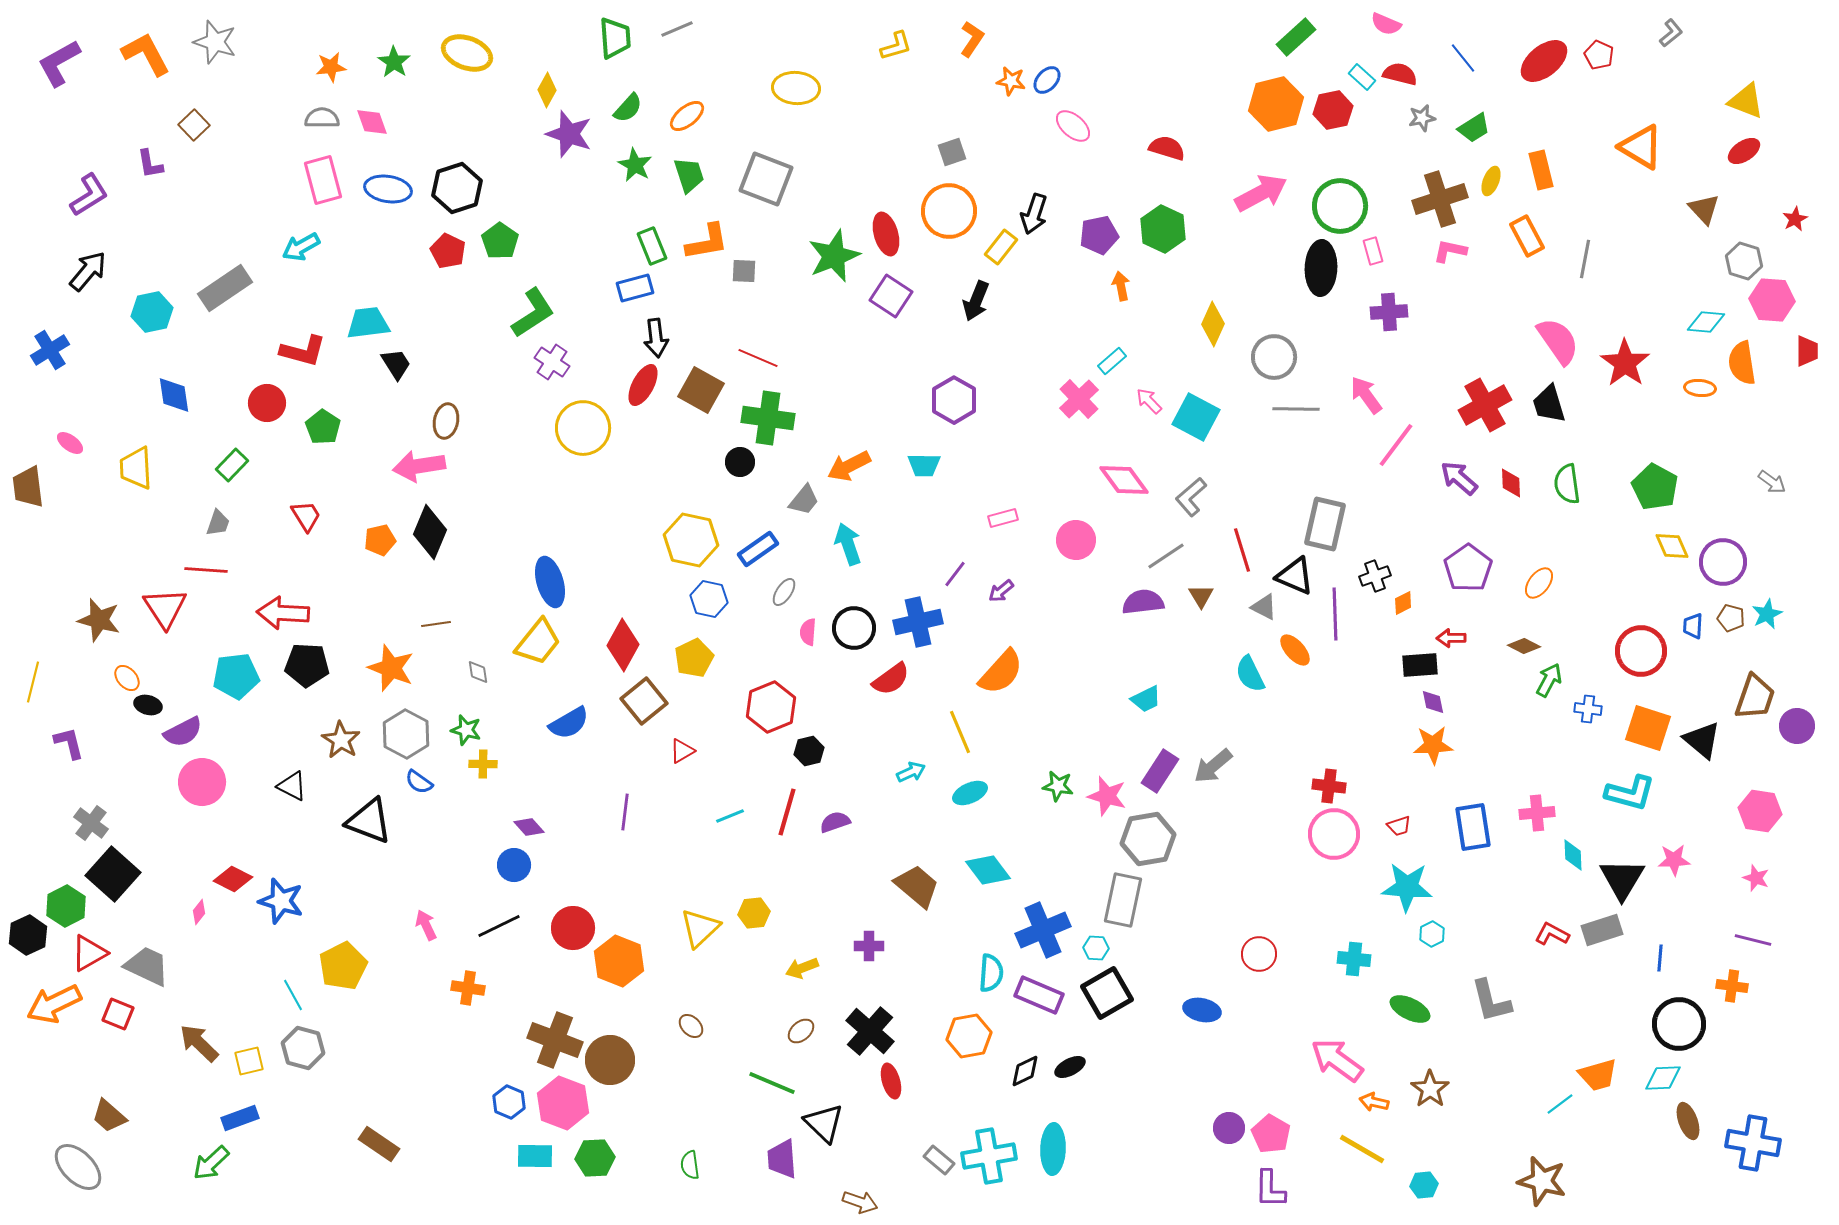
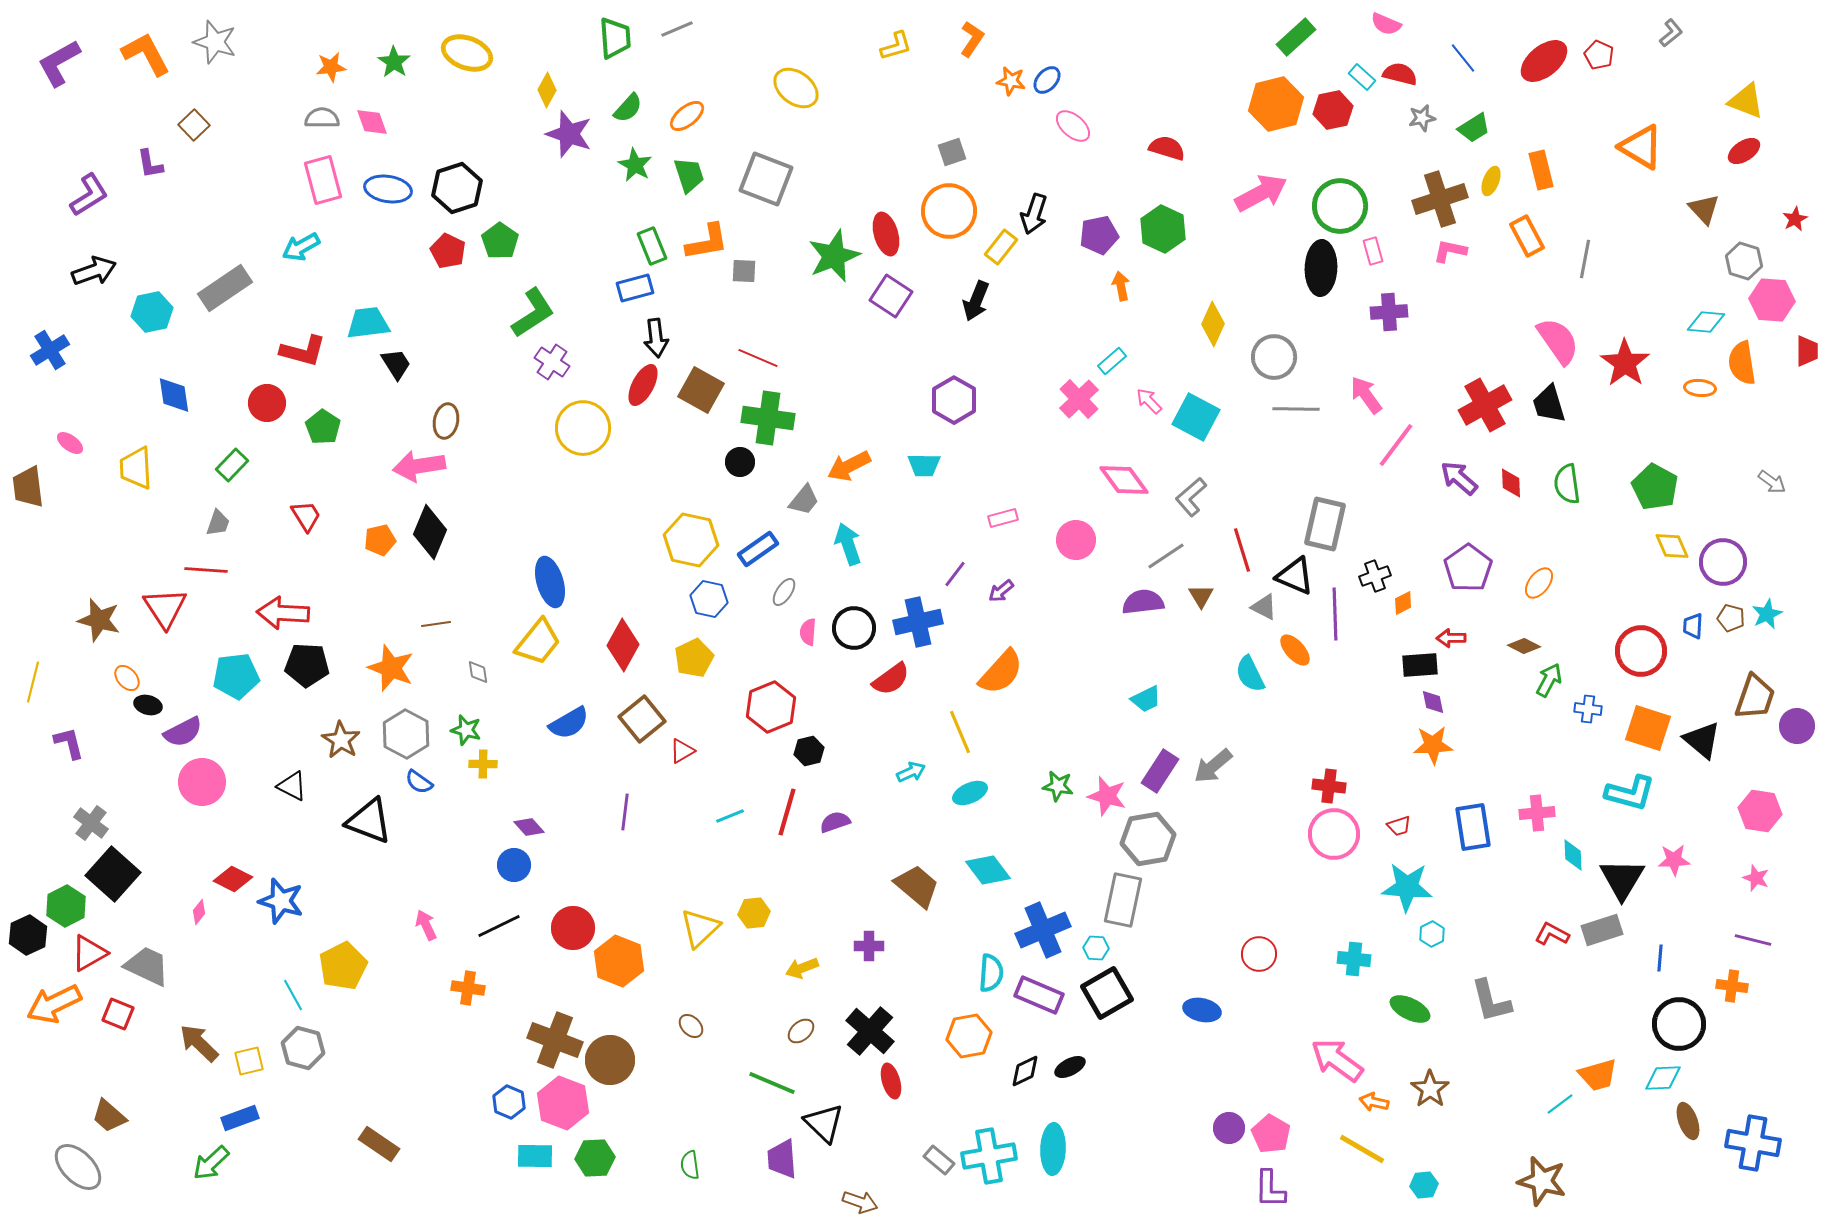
yellow ellipse at (796, 88): rotated 33 degrees clockwise
black arrow at (88, 271): moved 6 px right; rotated 30 degrees clockwise
brown square at (644, 701): moved 2 px left, 18 px down
